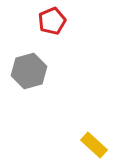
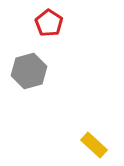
red pentagon: moved 3 px left, 2 px down; rotated 16 degrees counterclockwise
